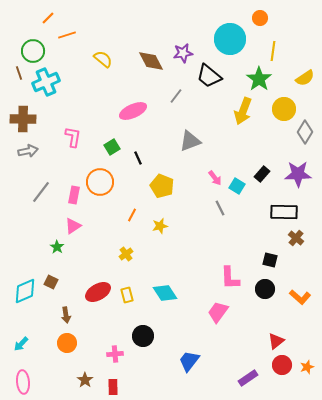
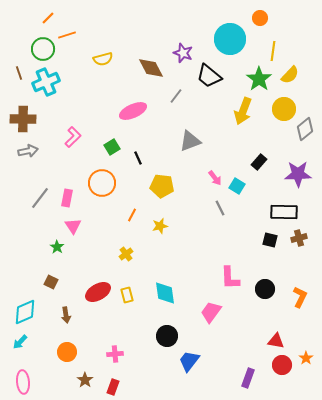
green circle at (33, 51): moved 10 px right, 2 px up
purple star at (183, 53): rotated 30 degrees clockwise
yellow semicircle at (103, 59): rotated 126 degrees clockwise
brown diamond at (151, 61): moved 7 px down
yellow semicircle at (305, 78): moved 15 px left, 3 px up; rotated 12 degrees counterclockwise
gray diamond at (305, 132): moved 3 px up; rotated 20 degrees clockwise
pink L-shape at (73, 137): rotated 35 degrees clockwise
black rectangle at (262, 174): moved 3 px left, 12 px up
orange circle at (100, 182): moved 2 px right, 1 px down
yellow pentagon at (162, 186): rotated 15 degrees counterclockwise
gray line at (41, 192): moved 1 px left, 6 px down
pink rectangle at (74, 195): moved 7 px left, 3 px down
pink triangle at (73, 226): rotated 30 degrees counterclockwise
brown cross at (296, 238): moved 3 px right; rotated 35 degrees clockwise
black square at (270, 260): moved 20 px up
cyan diamond at (25, 291): moved 21 px down
cyan diamond at (165, 293): rotated 25 degrees clockwise
orange L-shape at (300, 297): rotated 105 degrees counterclockwise
pink trapezoid at (218, 312): moved 7 px left
black circle at (143, 336): moved 24 px right
red triangle at (276, 341): rotated 48 degrees clockwise
orange circle at (67, 343): moved 9 px down
cyan arrow at (21, 344): moved 1 px left, 2 px up
orange star at (307, 367): moved 1 px left, 9 px up; rotated 16 degrees counterclockwise
purple rectangle at (248, 378): rotated 36 degrees counterclockwise
red rectangle at (113, 387): rotated 21 degrees clockwise
